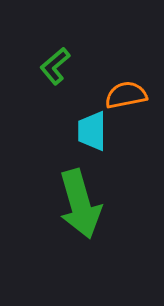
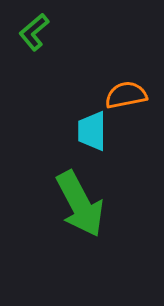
green L-shape: moved 21 px left, 34 px up
green arrow: rotated 12 degrees counterclockwise
